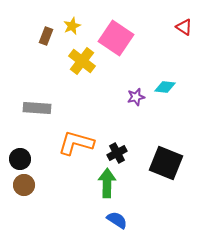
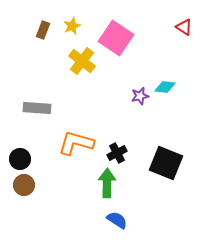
brown rectangle: moved 3 px left, 6 px up
purple star: moved 4 px right, 1 px up
